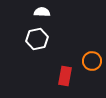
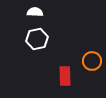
white semicircle: moved 7 px left
red rectangle: rotated 12 degrees counterclockwise
